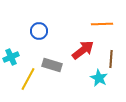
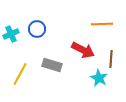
blue circle: moved 2 px left, 2 px up
red arrow: rotated 65 degrees clockwise
cyan cross: moved 23 px up
yellow line: moved 8 px left, 5 px up
